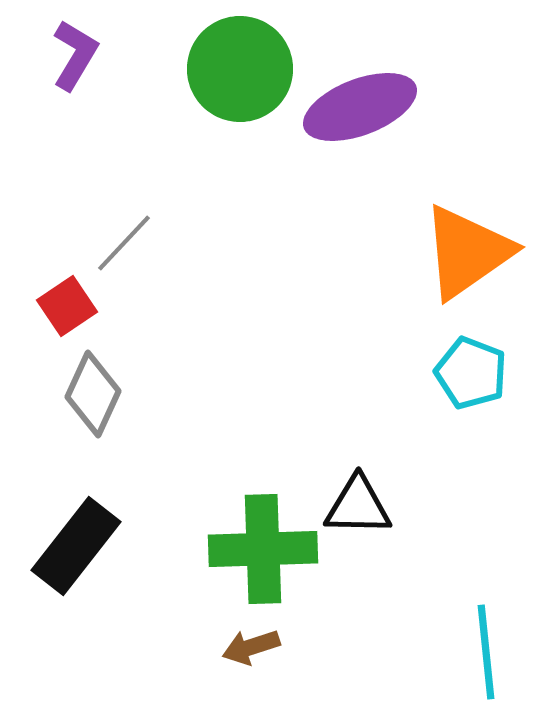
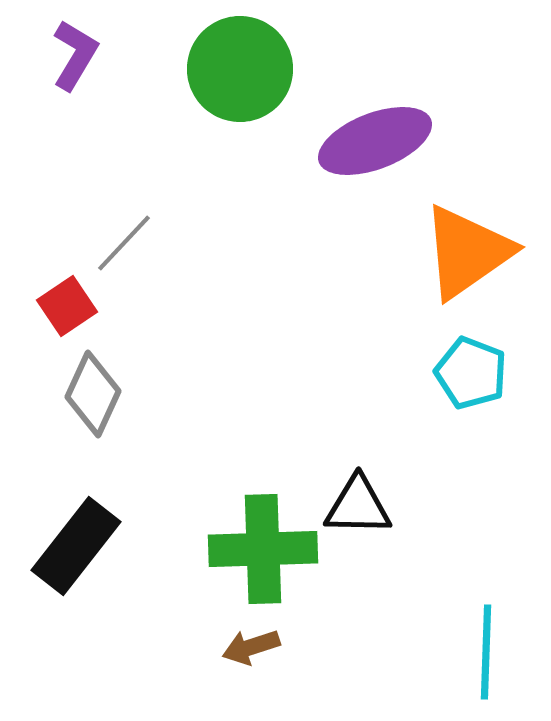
purple ellipse: moved 15 px right, 34 px down
cyan line: rotated 8 degrees clockwise
